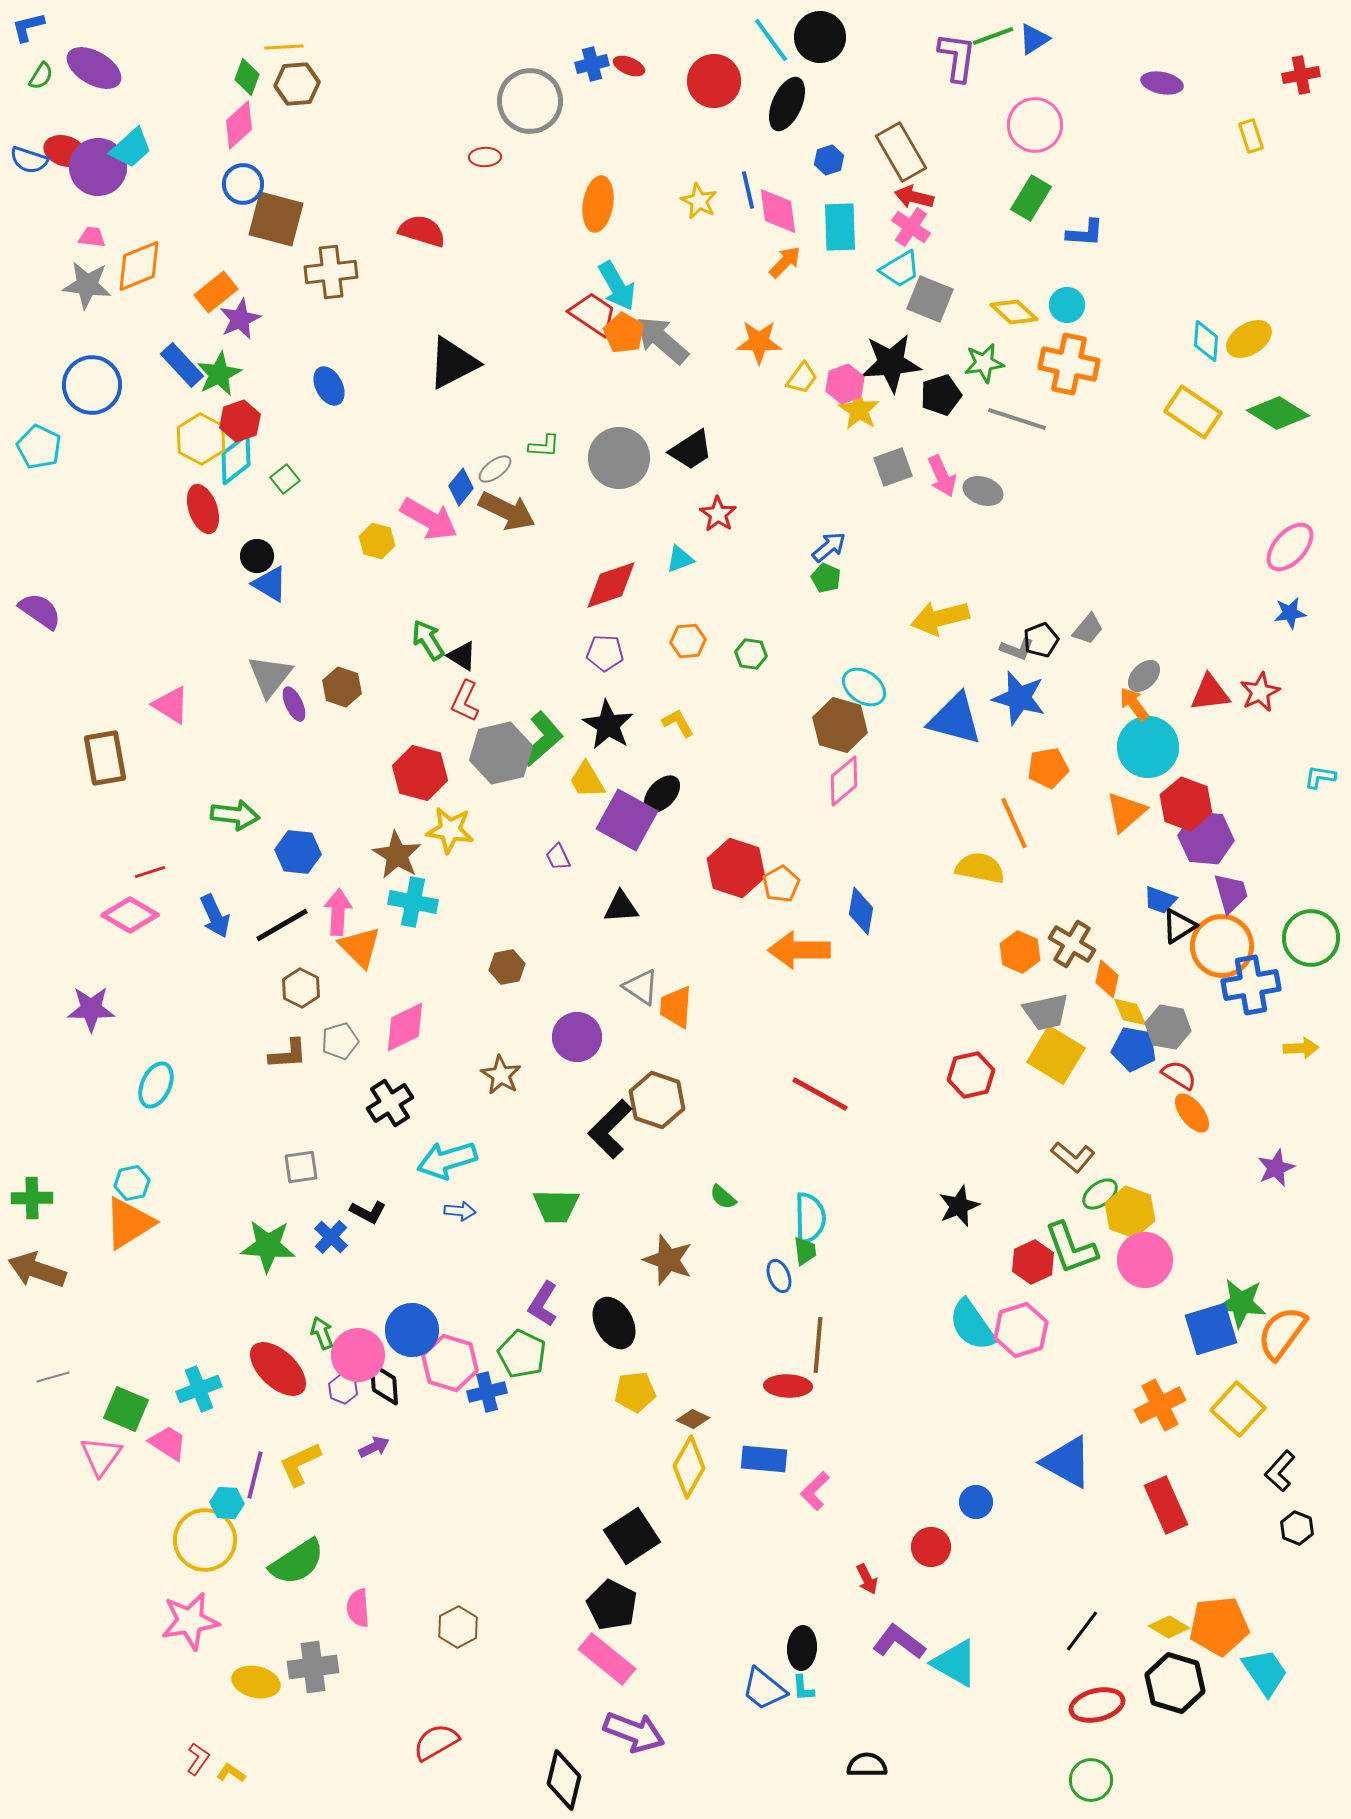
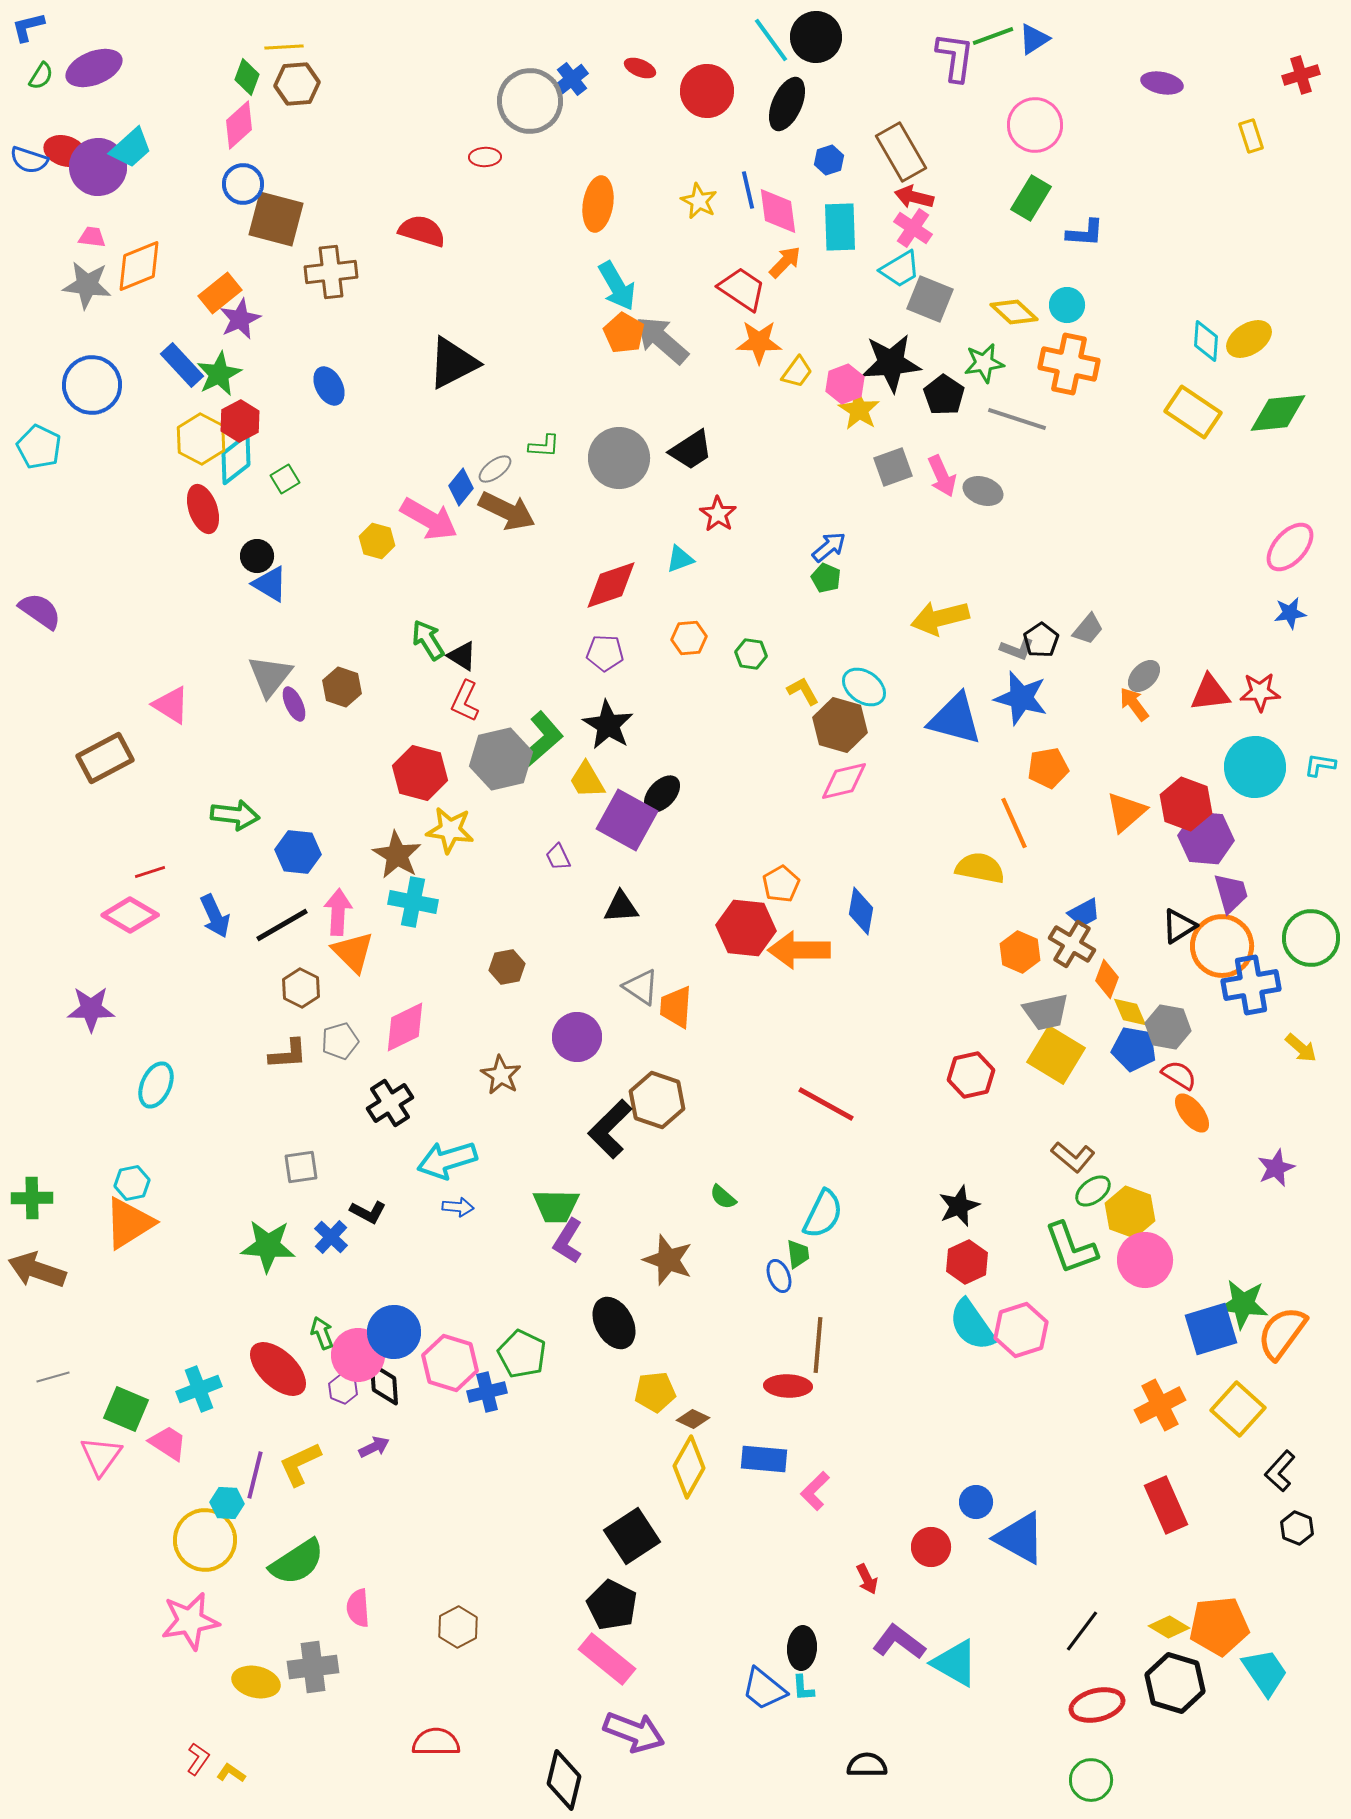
black circle at (820, 37): moved 4 px left
purple L-shape at (957, 57): moved 2 px left
blue cross at (592, 64): moved 20 px left, 15 px down; rotated 24 degrees counterclockwise
red ellipse at (629, 66): moved 11 px right, 2 px down
purple ellipse at (94, 68): rotated 52 degrees counterclockwise
red cross at (1301, 75): rotated 6 degrees counterclockwise
red circle at (714, 81): moved 7 px left, 10 px down
pink cross at (911, 227): moved 2 px right, 1 px down
orange rectangle at (216, 292): moved 4 px right, 1 px down
red trapezoid at (593, 314): moved 149 px right, 25 px up
yellow trapezoid at (802, 378): moved 5 px left, 6 px up
black pentagon at (941, 395): moved 3 px right; rotated 21 degrees counterclockwise
green diamond at (1278, 413): rotated 38 degrees counterclockwise
red hexagon at (240, 421): rotated 9 degrees counterclockwise
green square at (285, 479): rotated 8 degrees clockwise
black pentagon at (1041, 640): rotated 12 degrees counterclockwise
orange hexagon at (688, 641): moved 1 px right, 3 px up
red star at (1260, 692): rotated 24 degrees clockwise
blue star at (1019, 698): moved 2 px right
yellow L-shape at (678, 723): moved 125 px right, 32 px up
cyan circle at (1148, 747): moved 107 px right, 20 px down
gray hexagon at (501, 753): moved 6 px down
brown rectangle at (105, 758): rotated 72 degrees clockwise
cyan L-shape at (1320, 777): moved 12 px up
pink diamond at (844, 781): rotated 27 degrees clockwise
red hexagon at (736, 868): moved 10 px right, 60 px down; rotated 12 degrees counterclockwise
blue trapezoid at (1160, 900): moved 76 px left, 13 px down; rotated 48 degrees counterclockwise
orange triangle at (360, 947): moved 7 px left, 5 px down
orange diamond at (1107, 979): rotated 9 degrees clockwise
yellow arrow at (1301, 1048): rotated 44 degrees clockwise
red line at (820, 1094): moved 6 px right, 10 px down
green ellipse at (1100, 1194): moved 7 px left, 3 px up
blue arrow at (460, 1211): moved 2 px left, 4 px up
cyan semicircle at (810, 1218): moved 13 px right, 4 px up; rotated 27 degrees clockwise
green trapezoid at (805, 1251): moved 7 px left, 3 px down
red hexagon at (1033, 1262): moved 66 px left
green star at (1241, 1303): moved 2 px right, 1 px down
purple L-shape at (543, 1304): moved 25 px right, 63 px up
blue circle at (412, 1330): moved 18 px left, 2 px down
yellow pentagon at (635, 1392): moved 20 px right
blue triangle at (1067, 1462): moved 47 px left, 76 px down
red semicircle at (436, 1742): rotated 30 degrees clockwise
